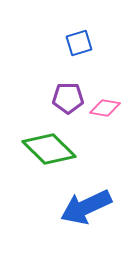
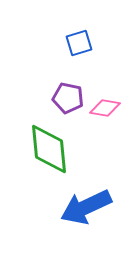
purple pentagon: rotated 12 degrees clockwise
green diamond: rotated 40 degrees clockwise
